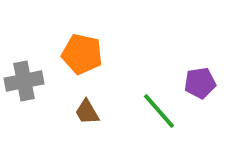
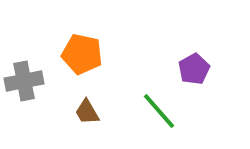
purple pentagon: moved 6 px left, 14 px up; rotated 20 degrees counterclockwise
